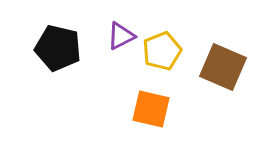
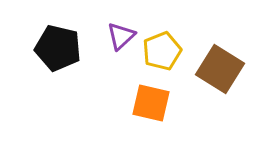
purple triangle: rotated 16 degrees counterclockwise
brown square: moved 3 px left, 2 px down; rotated 9 degrees clockwise
orange square: moved 6 px up
